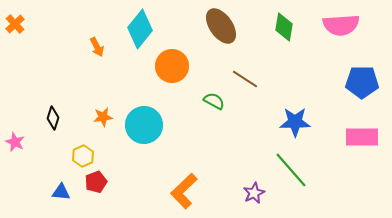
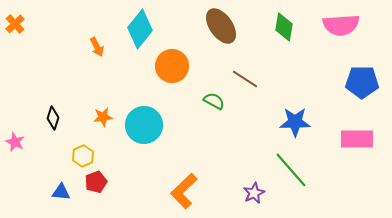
pink rectangle: moved 5 px left, 2 px down
